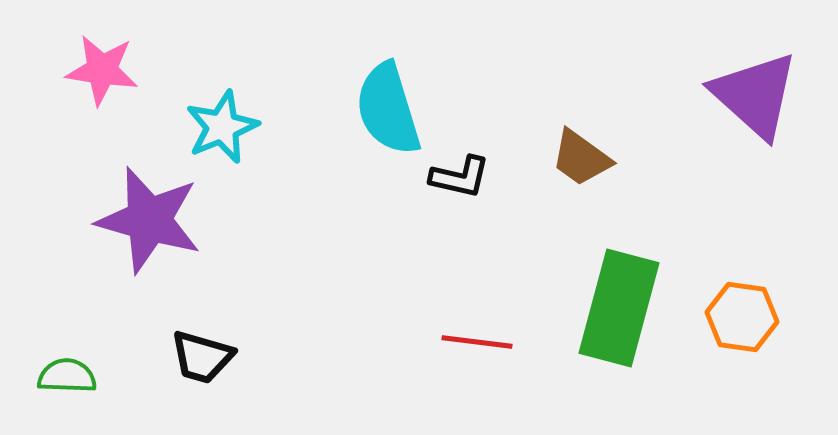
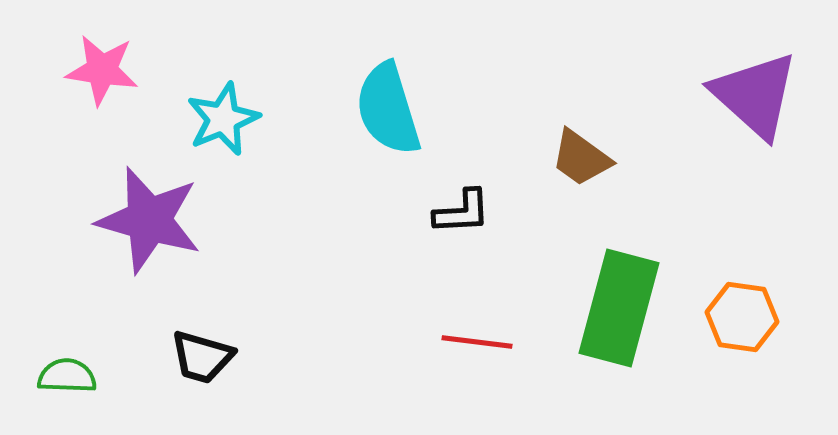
cyan star: moved 1 px right, 8 px up
black L-shape: moved 2 px right, 35 px down; rotated 16 degrees counterclockwise
